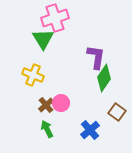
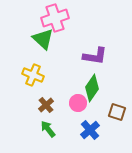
green triangle: rotated 15 degrees counterclockwise
purple L-shape: moved 1 px left, 1 px up; rotated 90 degrees clockwise
green diamond: moved 12 px left, 10 px down
pink circle: moved 17 px right
brown square: rotated 18 degrees counterclockwise
green arrow: moved 1 px right; rotated 12 degrees counterclockwise
